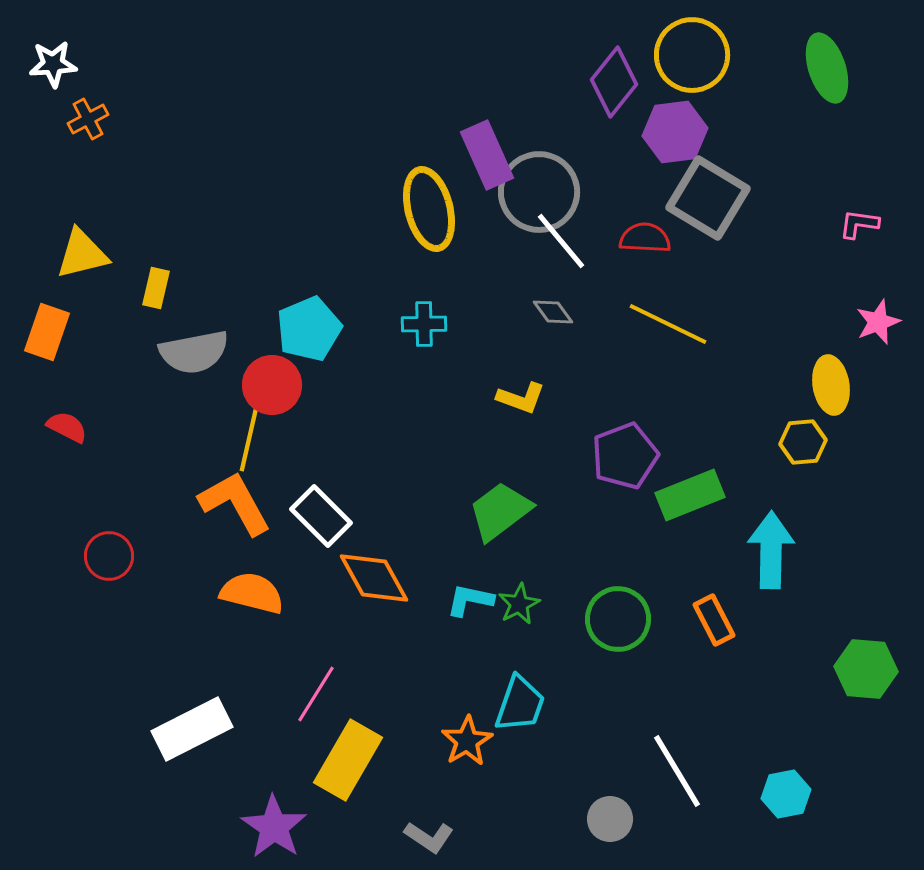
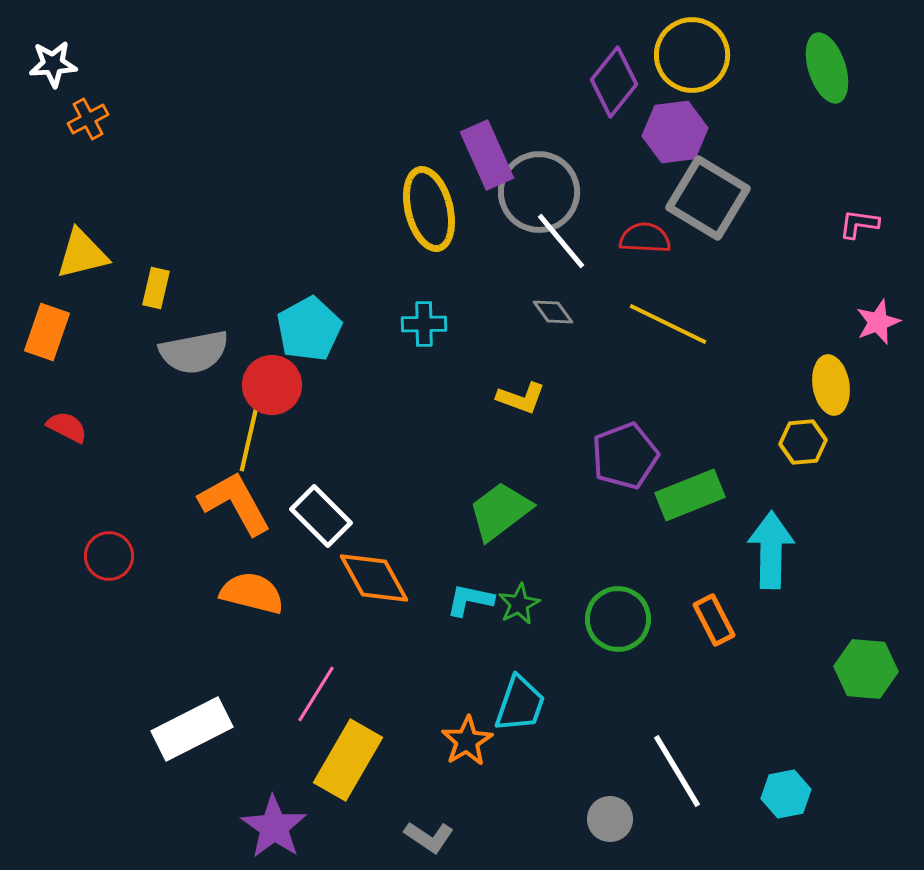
cyan pentagon at (309, 329): rotated 6 degrees counterclockwise
